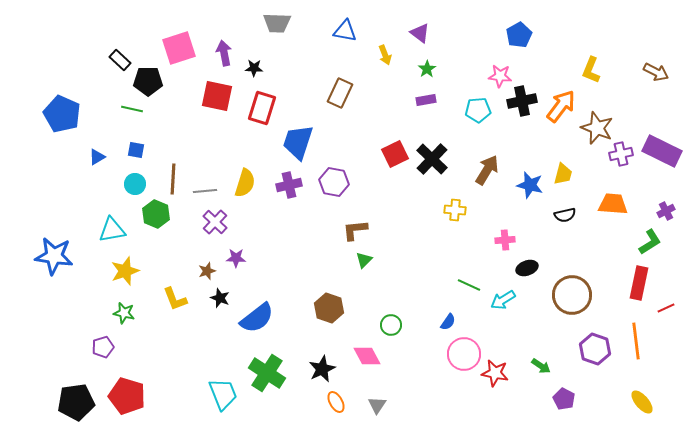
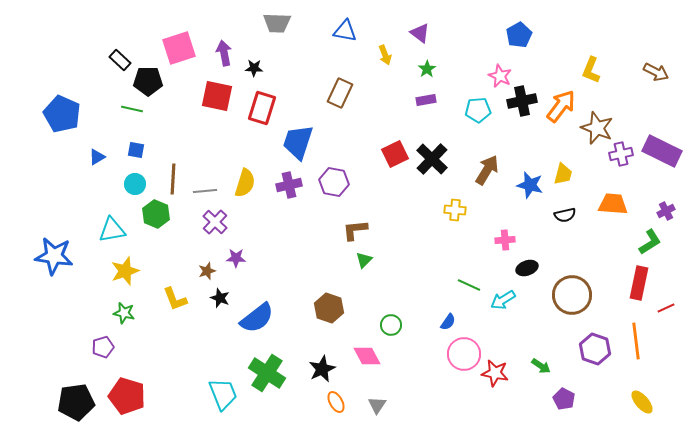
pink star at (500, 76): rotated 20 degrees clockwise
